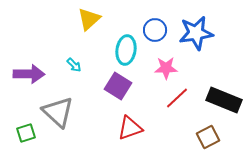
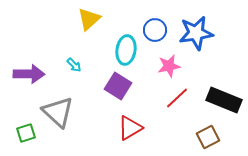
pink star: moved 3 px right, 2 px up; rotated 10 degrees counterclockwise
red triangle: rotated 12 degrees counterclockwise
